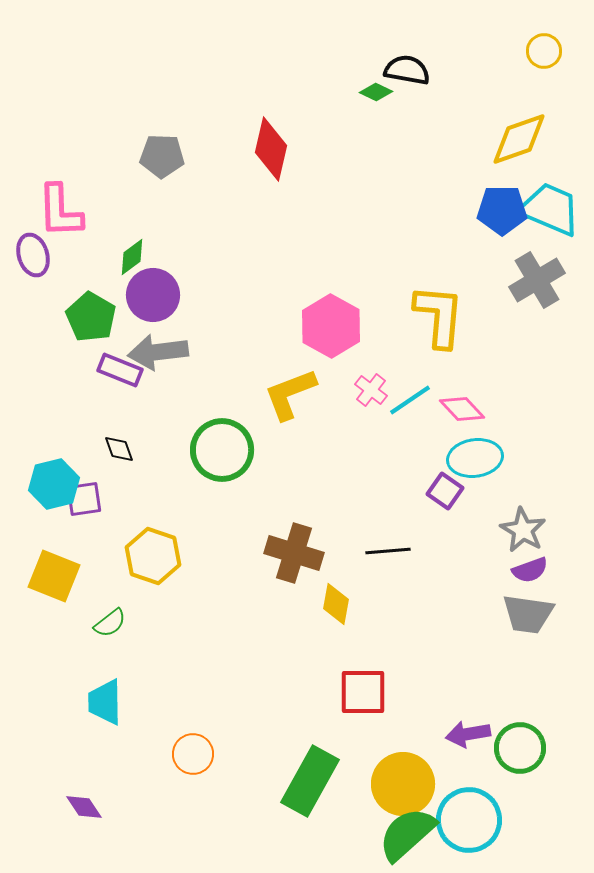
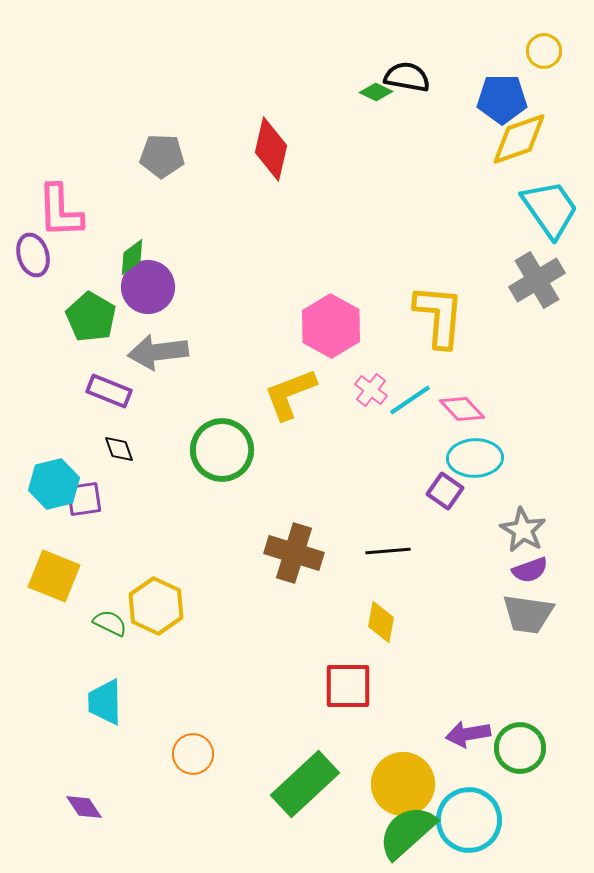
black semicircle at (407, 70): moved 7 px down
cyan trapezoid at (550, 209): rotated 32 degrees clockwise
blue pentagon at (502, 210): moved 111 px up
purple circle at (153, 295): moved 5 px left, 8 px up
purple rectangle at (120, 370): moved 11 px left, 21 px down
cyan ellipse at (475, 458): rotated 6 degrees clockwise
yellow hexagon at (153, 556): moved 3 px right, 50 px down; rotated 6 degrees clockwise
yellow diamond at (336, 604): moved 45 px right, 18 px down
green semicircle at (110, 623): rotated 116 degrees counterclockwise
red square at (363, 692): moved 15 px left, 6 px up
green rectangle at (310, 781): moved 5 px left, 3 px down; rotated 18 degrees clockwise
green semicircle at (407, 834): moved 2 px up
